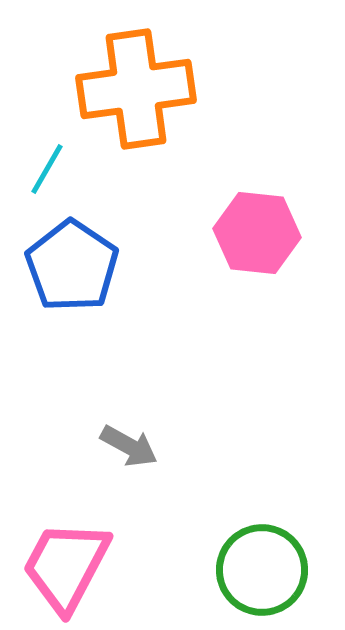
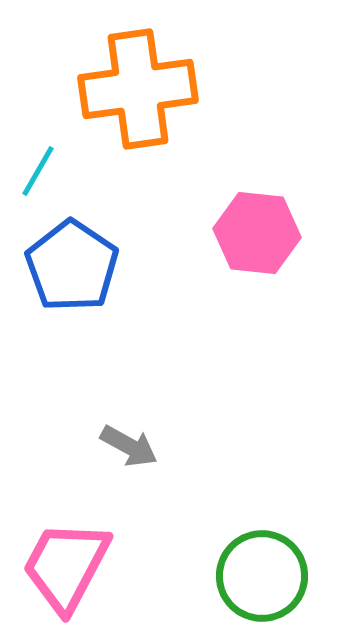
orange cross: moved 2 px right
cyan line: moved 9 px left, 2 px down
green circle: moved 6 px down
